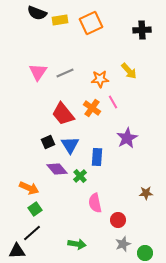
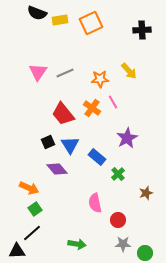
blue rectangle: rotated 54 degrees counterclockwise
green cross: moved 38 px right, 2 px up
brown star: rotated 16 degrees counterclockwise
gray star: rotated 21 degrees clockwise
